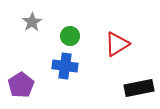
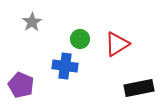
green circle: moved 10 px right, 3 px down
purple pentagon: rotated 15 degrees counterclockwise
